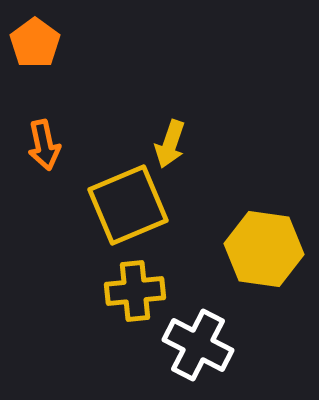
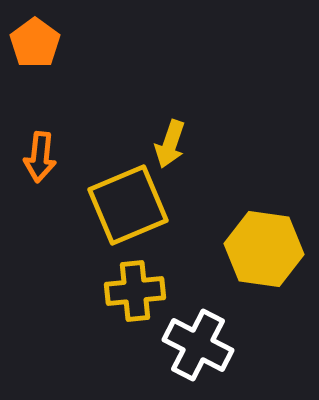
orange arrow: moved 4 px left, 12 px down; rotated 18 degrees clockwise
